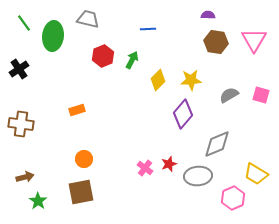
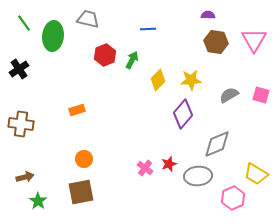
red hexagon: moved 2 px right, 1 px up
